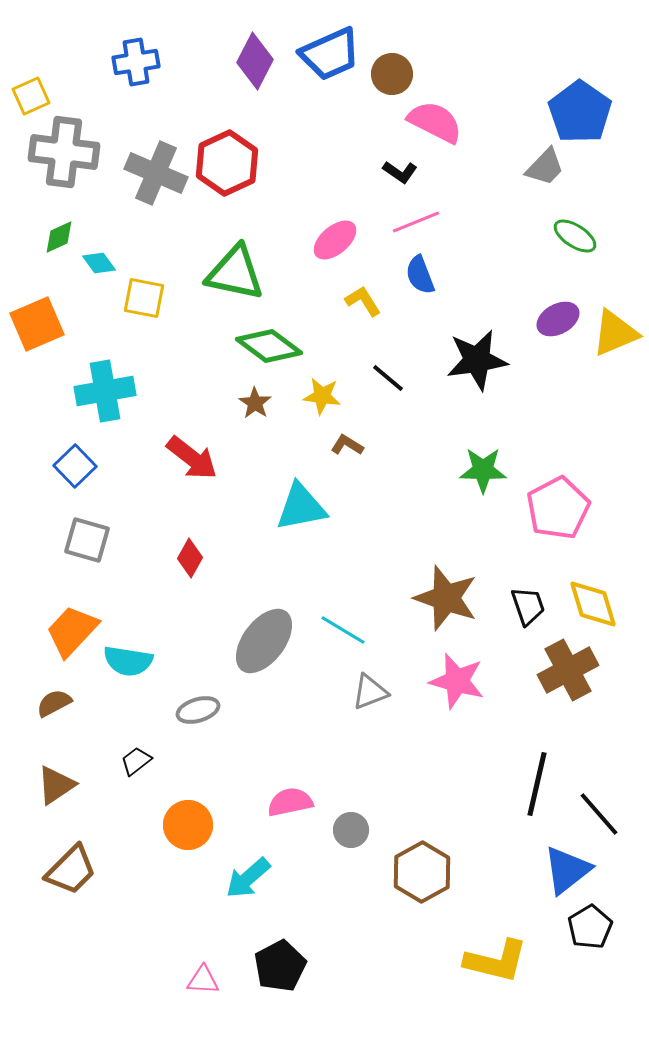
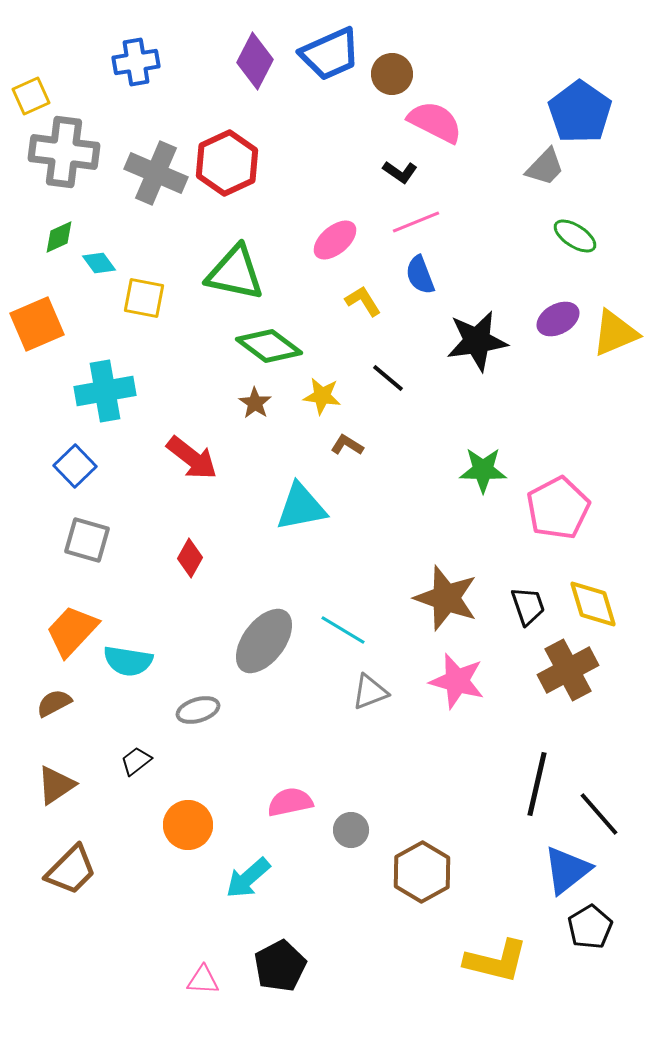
black star at (477, 360): moved 19 px up
